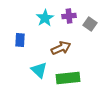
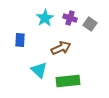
purple cross: moved 1 px right, 2 px down; rotated 24 degrees clockwise
green rectangle: moved 3 px down
